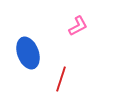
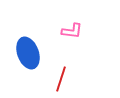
pink L-shape: moved 6 px left, 5 px down; rotated 35 degrees clockwise
